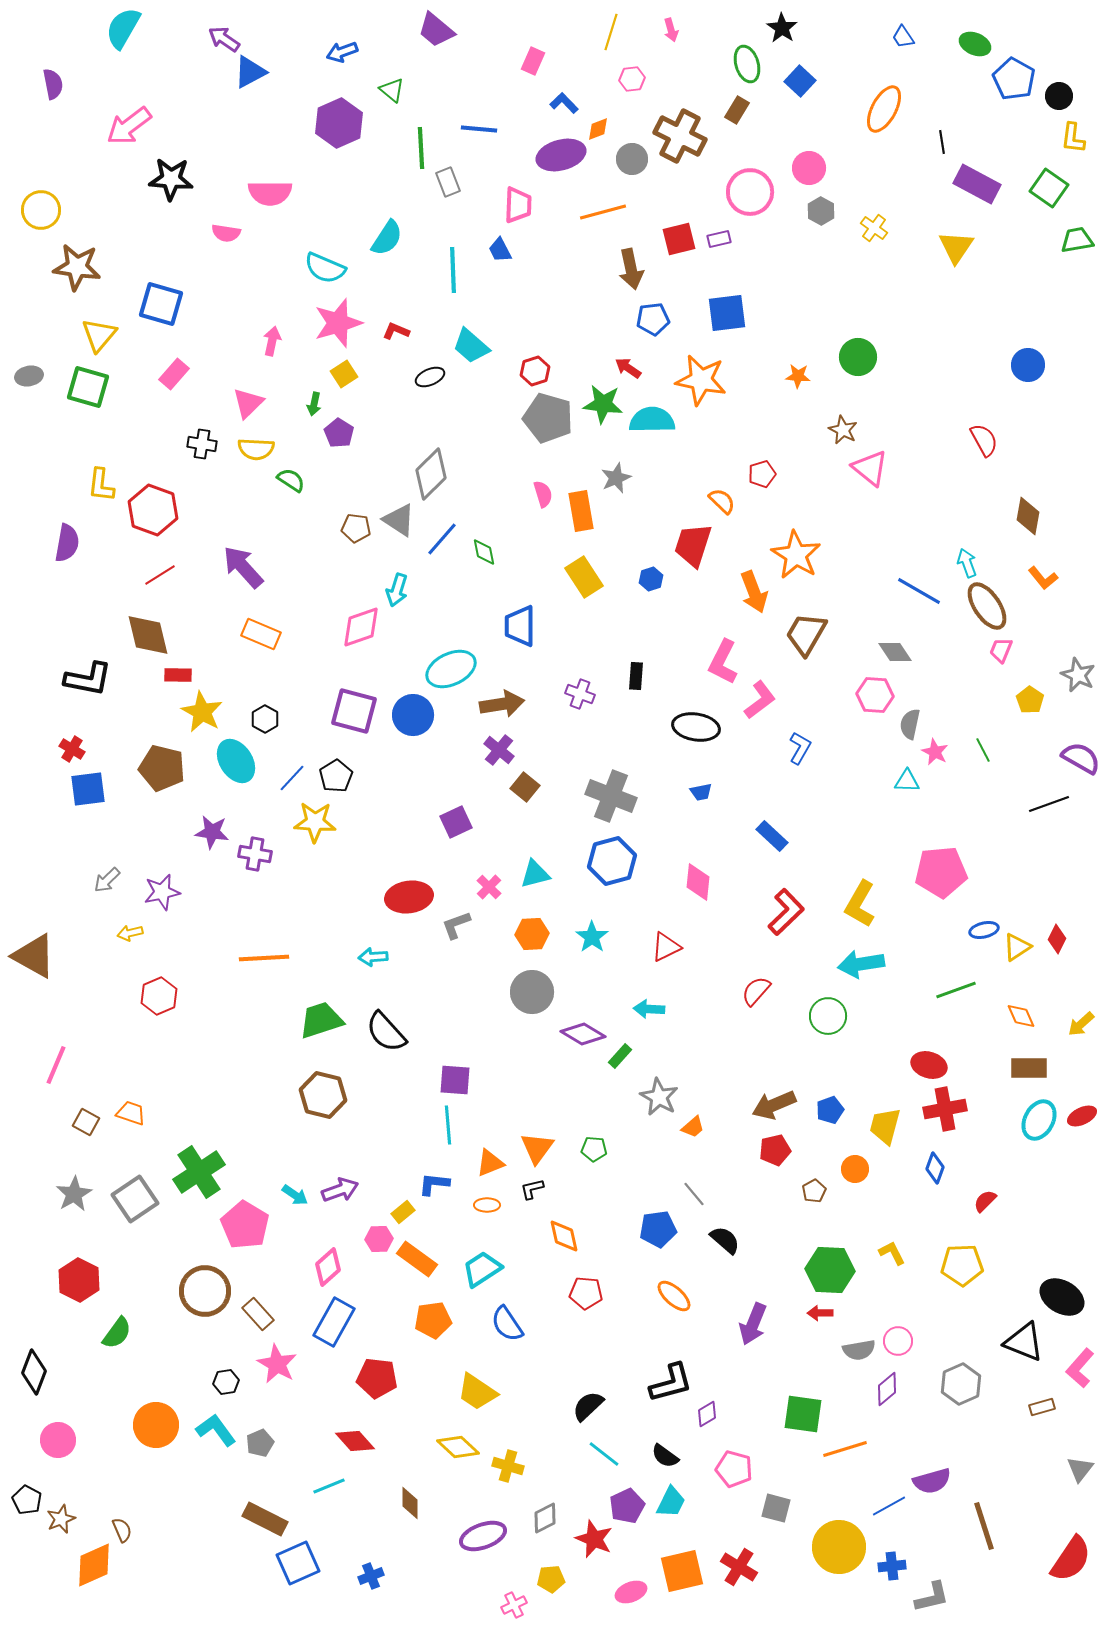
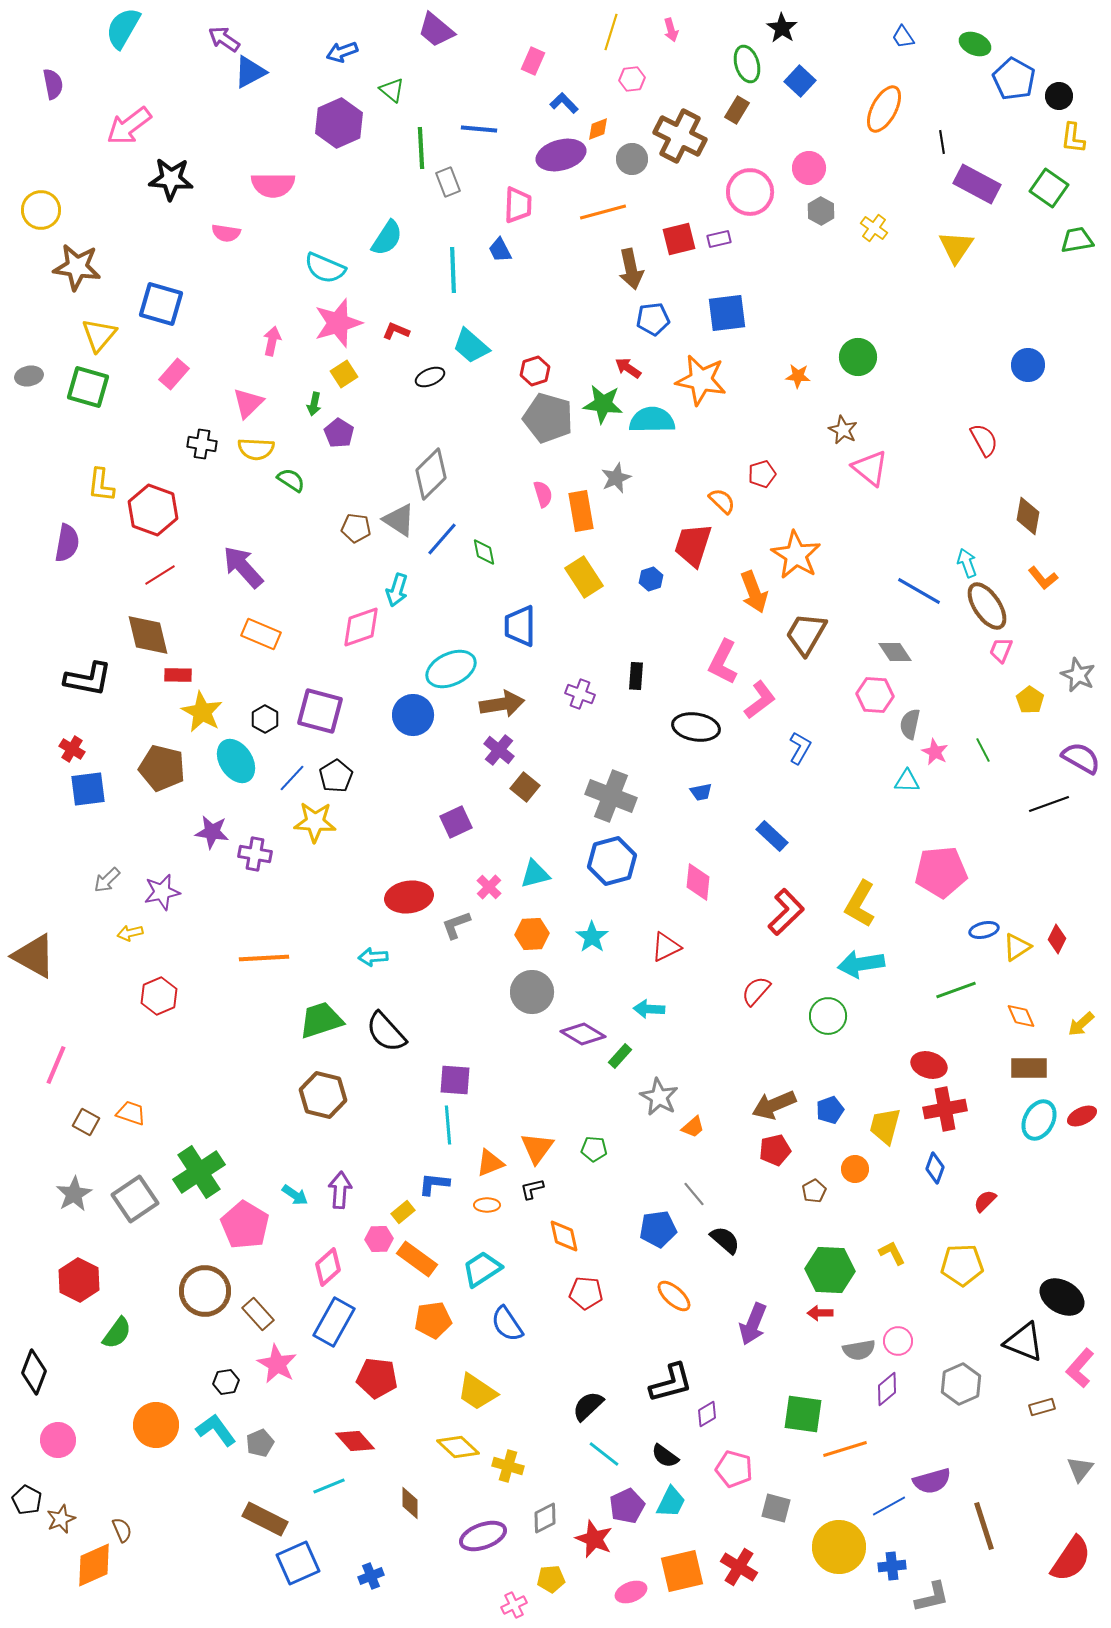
pink semicircle at (270, 193): moved 3 px right, 8 px up
purple square at (354, 711): moved 34 px left
purple arrow at (340, 1190): rotated 66 degrees counterclockwise
